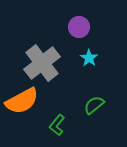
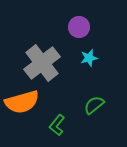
cyan star: rotated 24 degrees clockwise
orange semicircle: moved 1 px down; rotated 12 degrees clockwise
